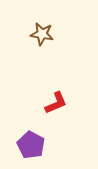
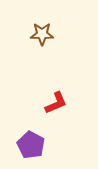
brown star: rotated 10 degrees counterclockwise
